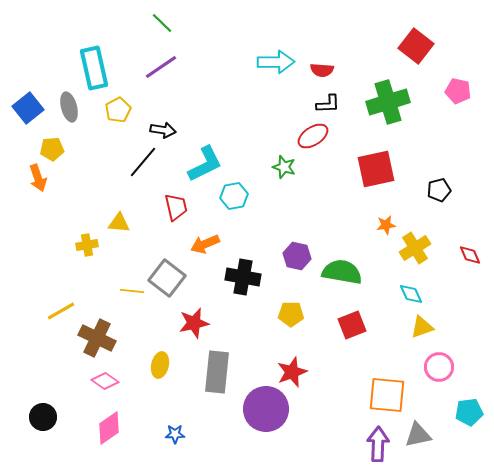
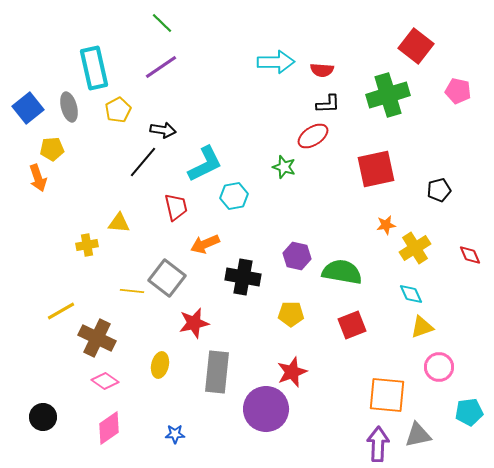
green cross at (388, 102): moved 7 px up
